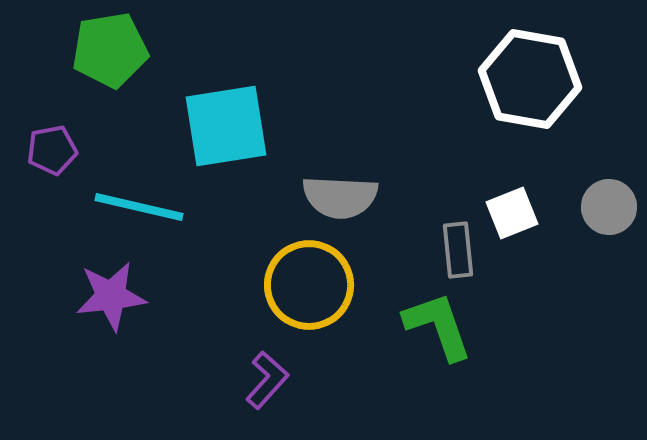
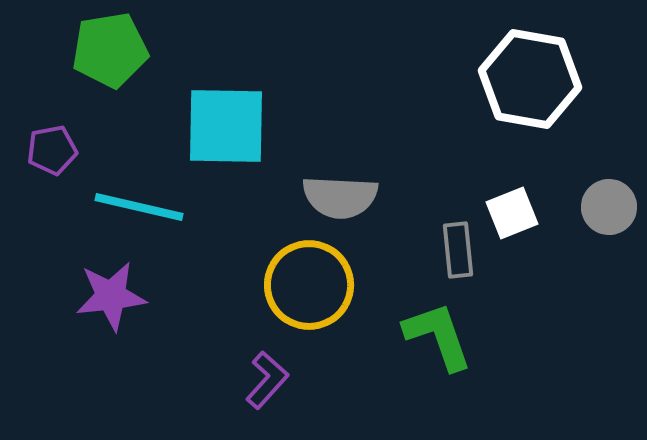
cyan square: rotated 10 degrees clockwise
green L-shape: moved 10 px down
